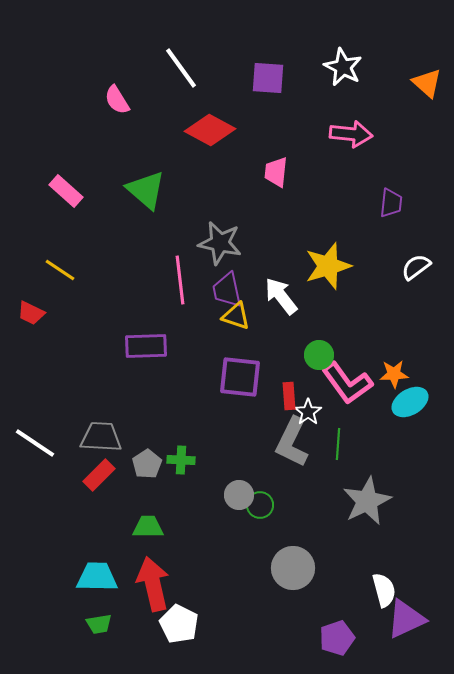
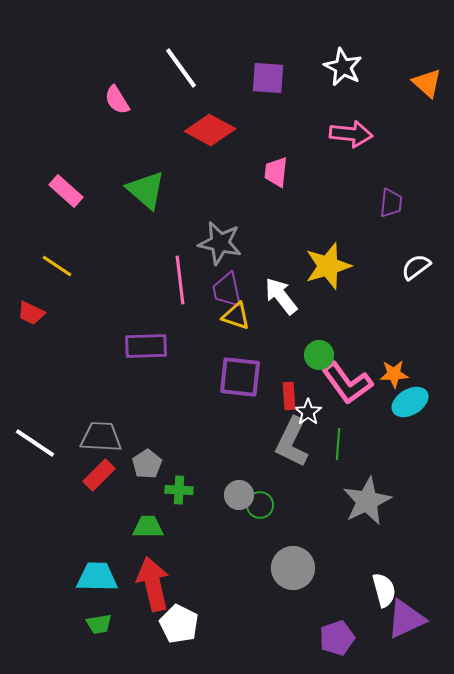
yellow line at (60, 270): moved 3 px left, 4 px up
green cross at (181, 460): moved 2 px left, 30 px down
